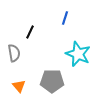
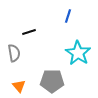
blue line: moved 3 px right, 2 px up
black line: moved 1 px left; rotated 48 degrees clockwise
cyan star: moved 1 px up; rotated 10 degrees clockwise
